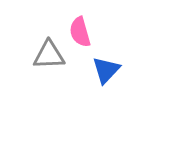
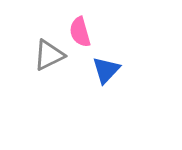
gray triangle: rotated 24 degrees counterclockwise
